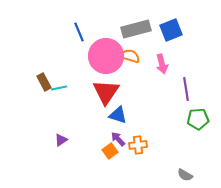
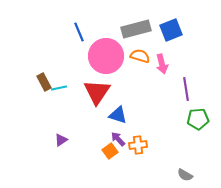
orange semicircle: moved 10 px right
red triangle: moved 9 px left
